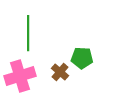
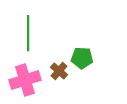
brown cross: moved 1 px left, 1 px up
pink cross: moved 5 px right, 4 px down
